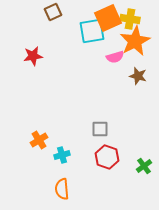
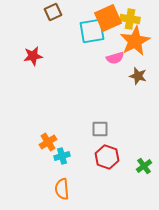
pink semicircle: moved 1 px down
orange cross: moved 9 px right, 2 px down
cyan cross: moved 1 px down
